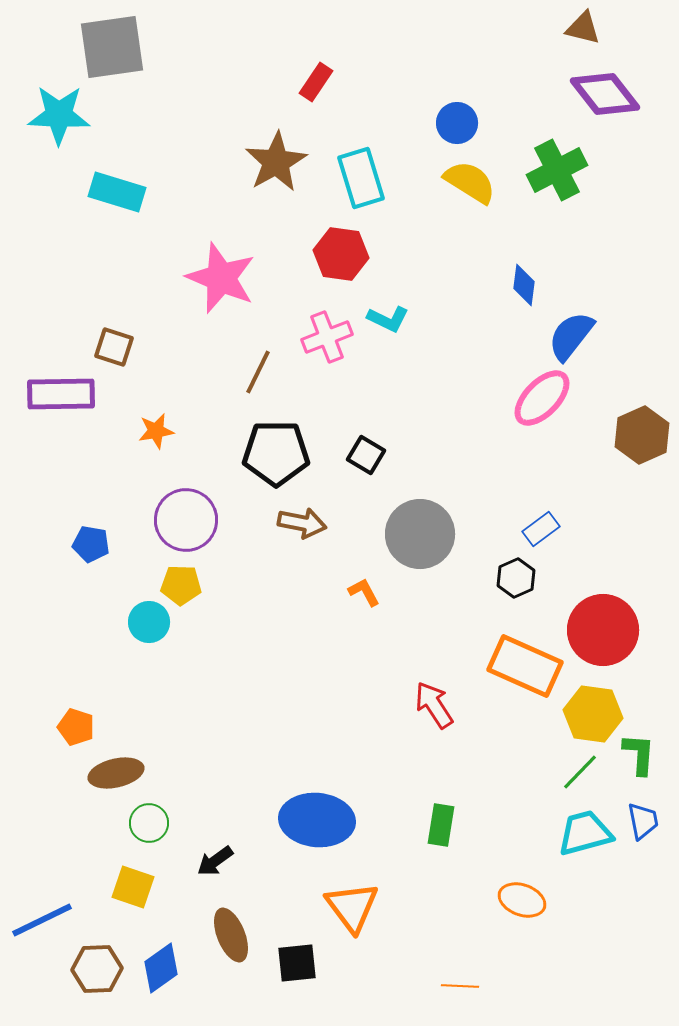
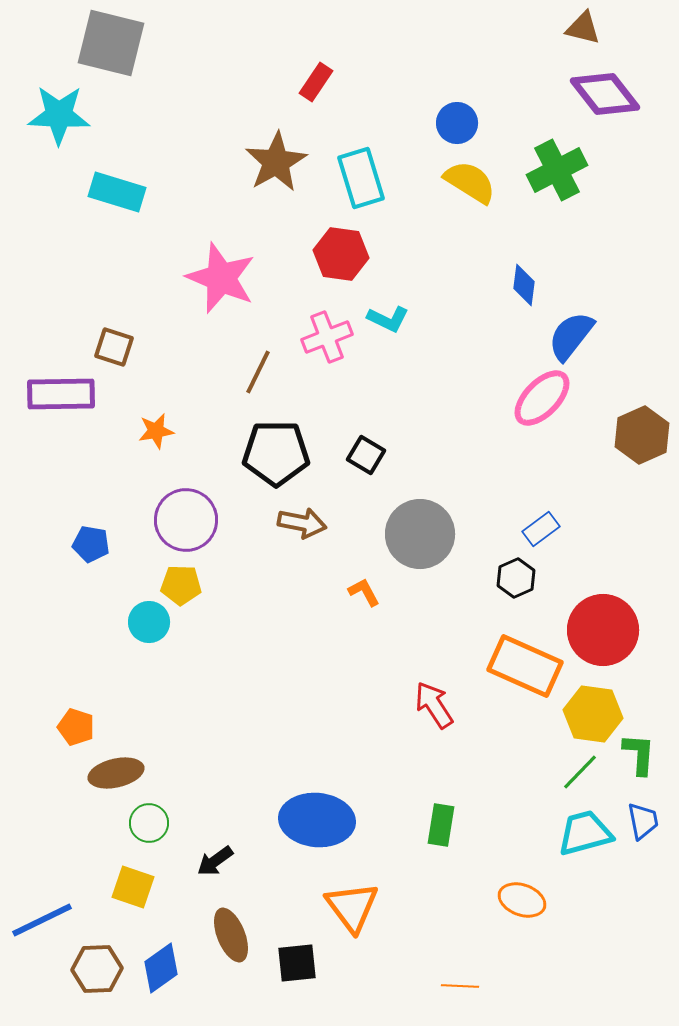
gray square at (112, 47): moved 1 px left, 4 px up; rotated 22 degrees clockwise
